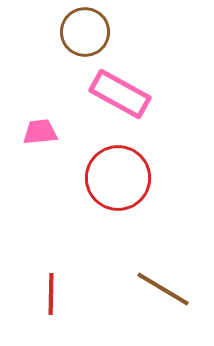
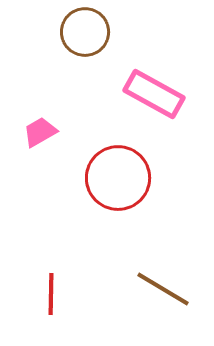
pink rectangle: moved 34 px right
pink trapezoid: rotated 24 degrees counterclockwise
